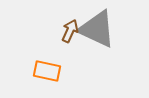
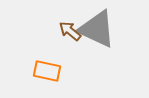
brown arrow: rotated 75 degrees counterclockwise
